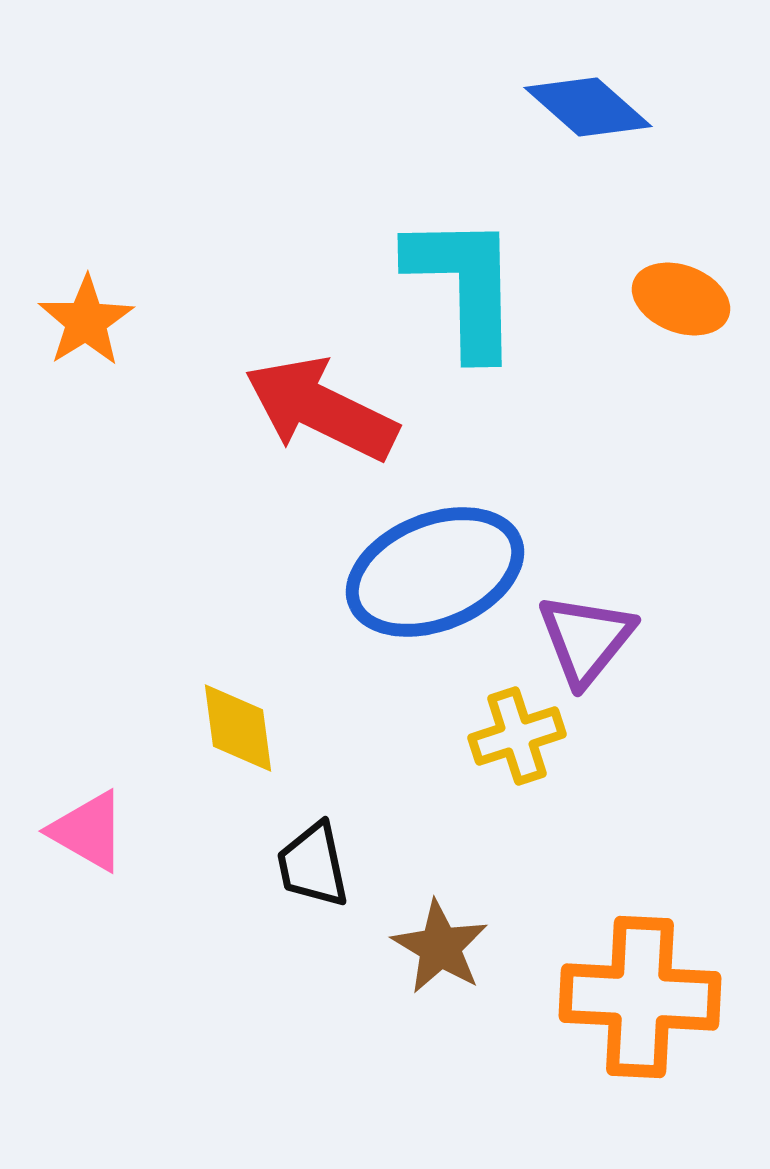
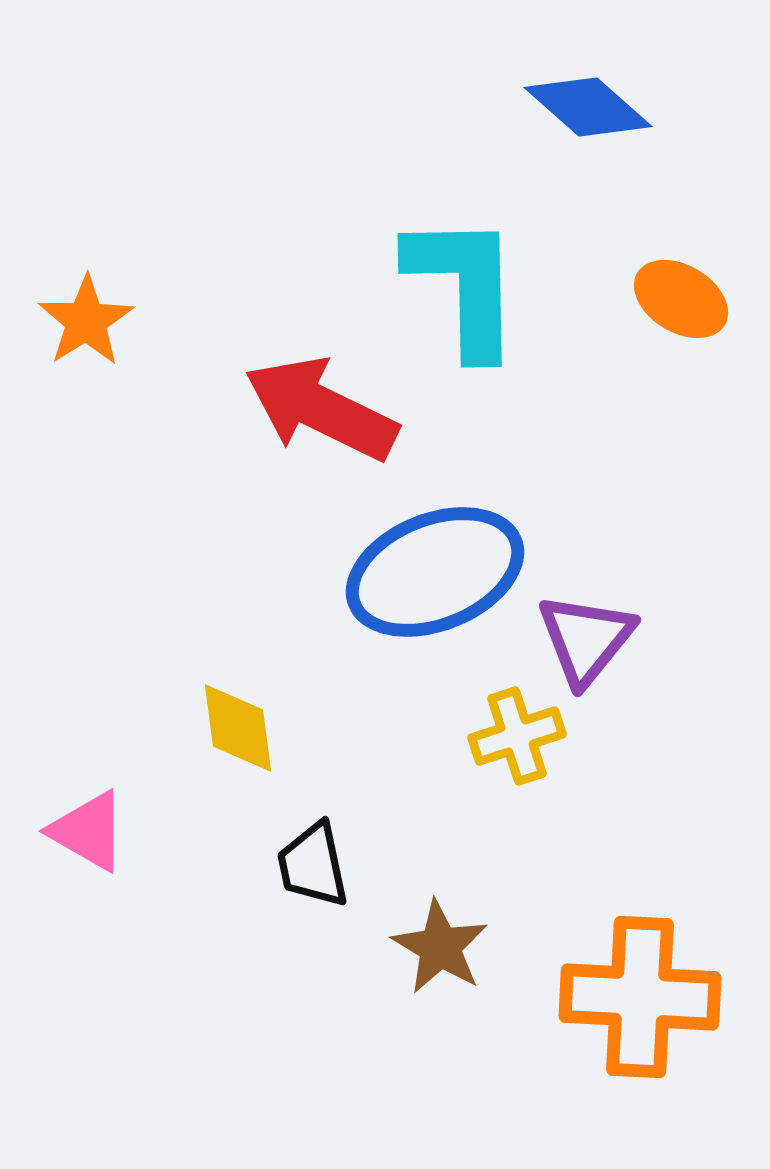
orange ellipse: rotated 10 degrees clockwise
